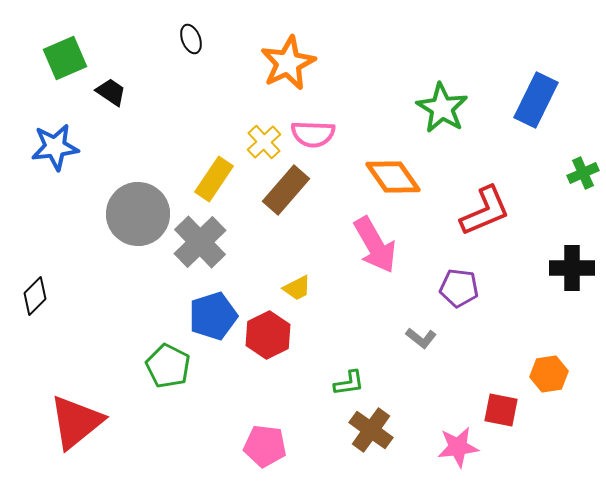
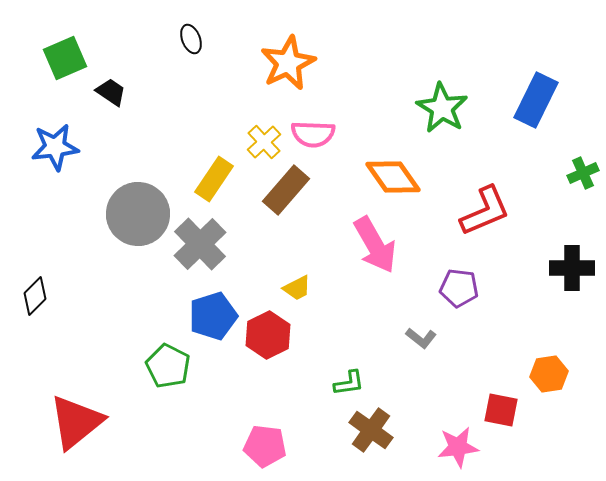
gray cross: moved 2 px down
